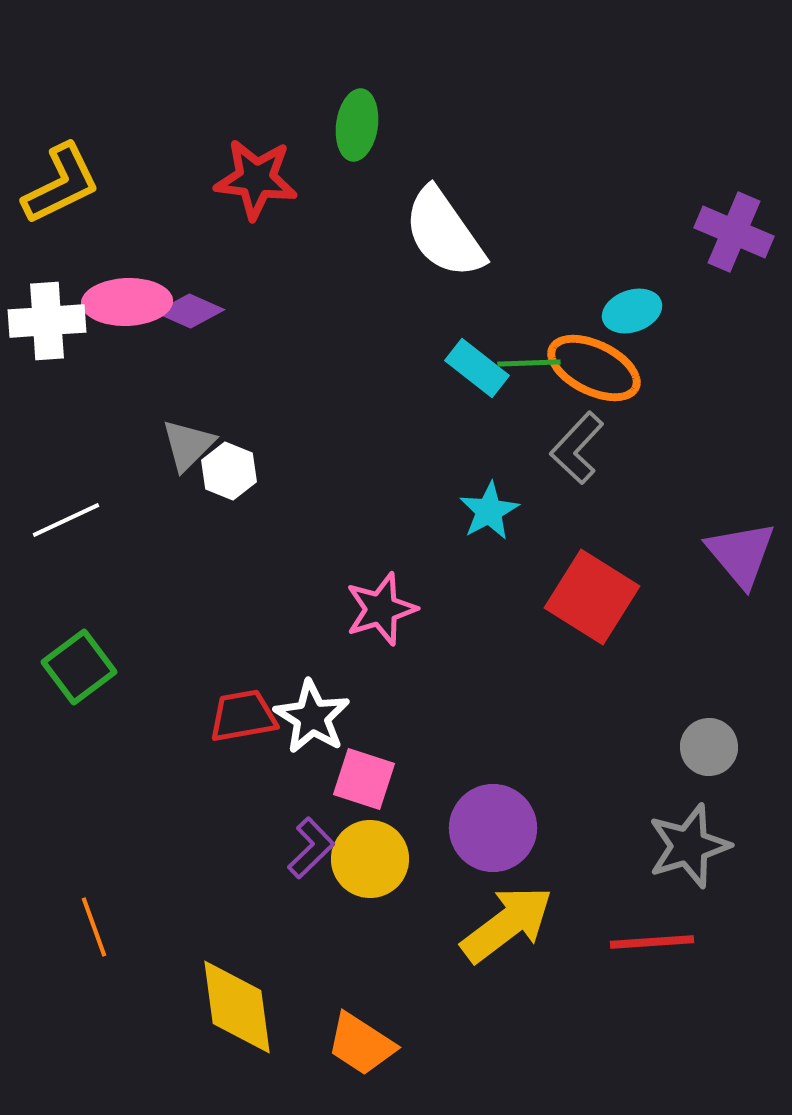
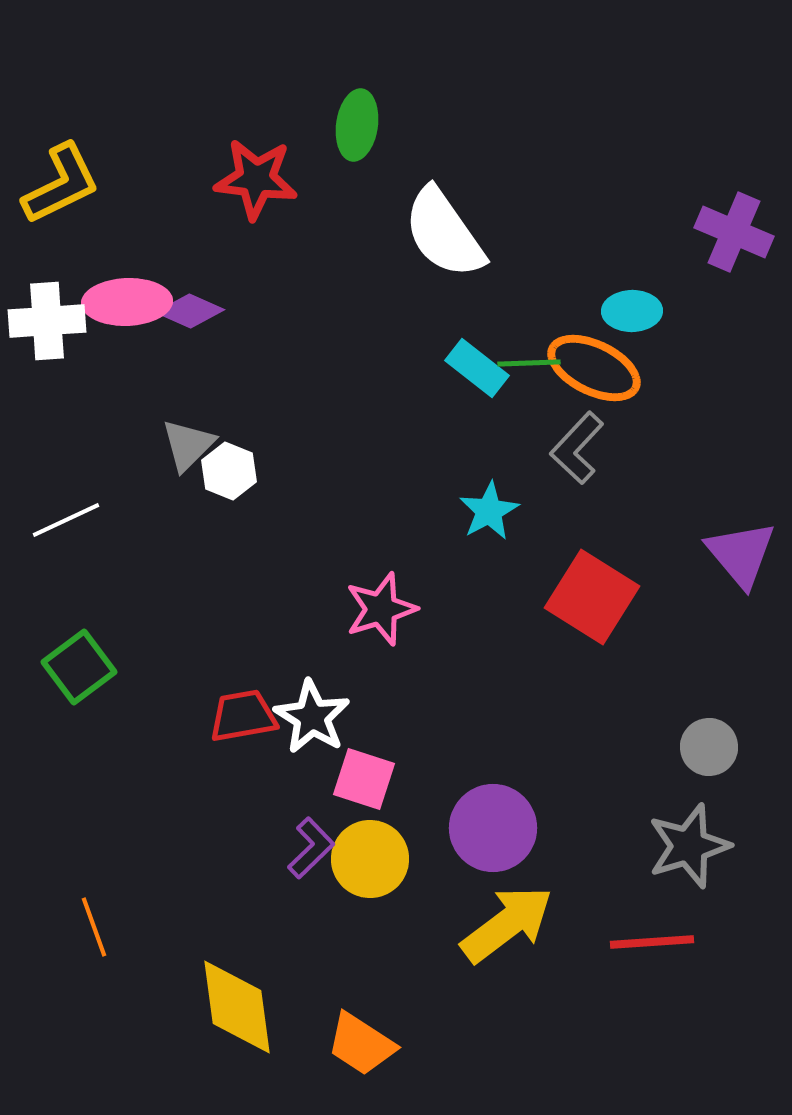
cyan ellipse: rotated 18 degrees clockwise
